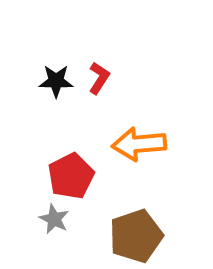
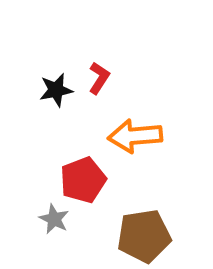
black star: moved 9 px down; rotated 12 degrees counterclockwise
orange arrow: moved 4 px left, 8 px up
red pentagon: moved 12 px right, 4 px down; rotated 6 degrees clockwise
brown pentagon: moved 8 px right; rotated 10 degrees clockwise
